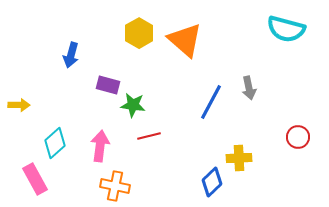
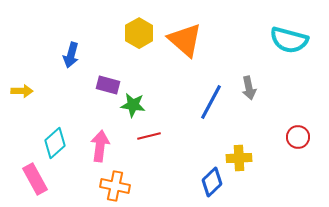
cyan semicircle: moved 3 px right, 11 px down
yellow arrow: moved 3 px right, 14 px up
